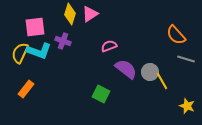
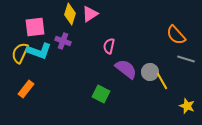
pink semicircle: rotated 56 degrees counterclockwise
